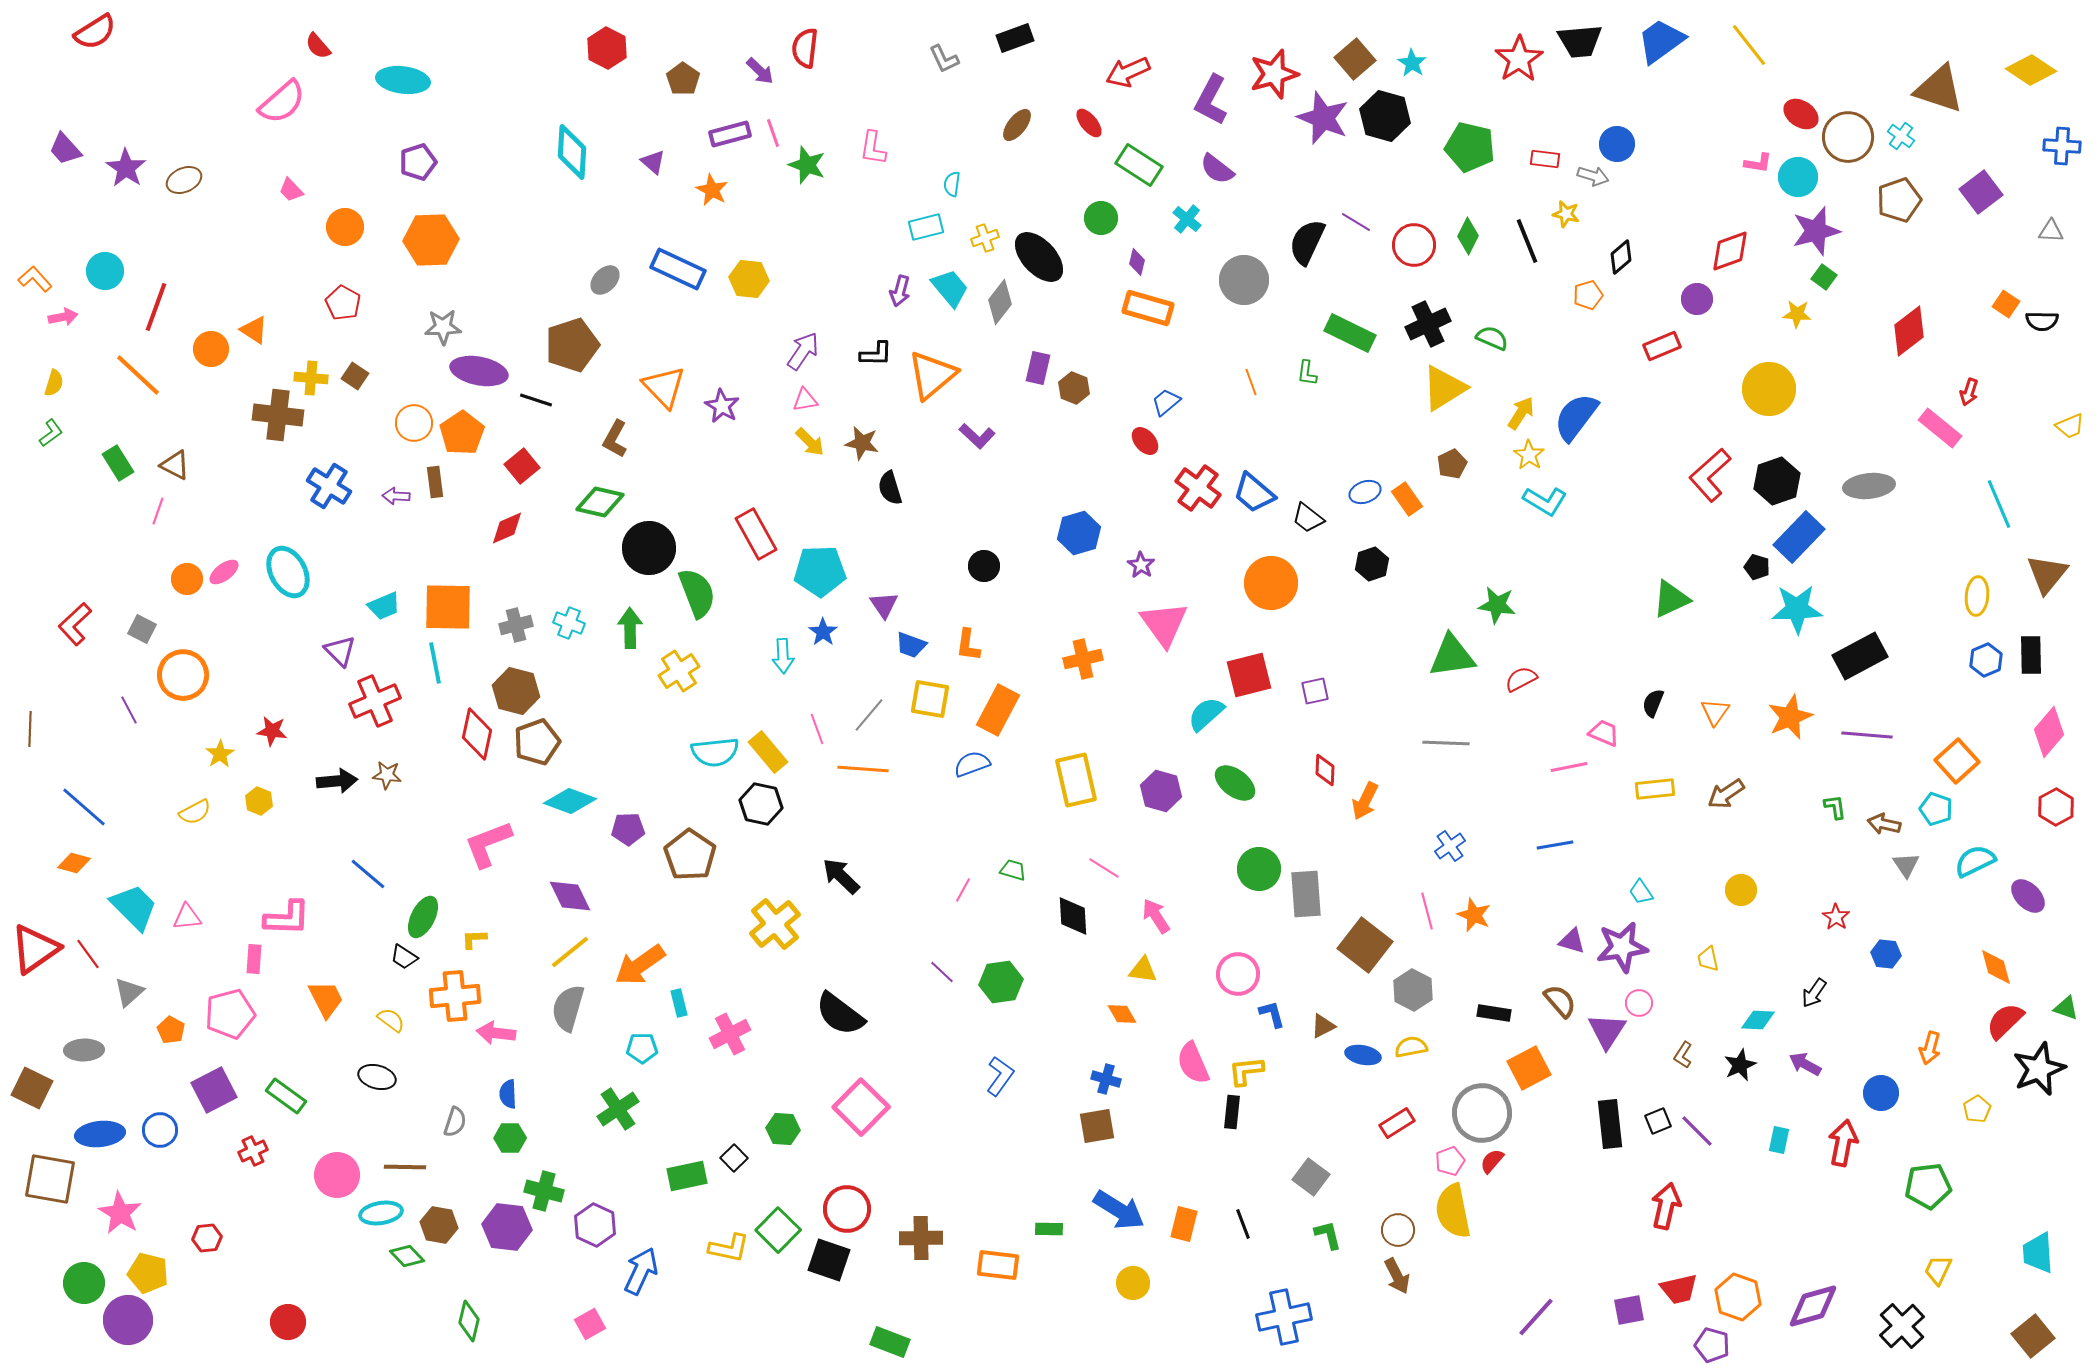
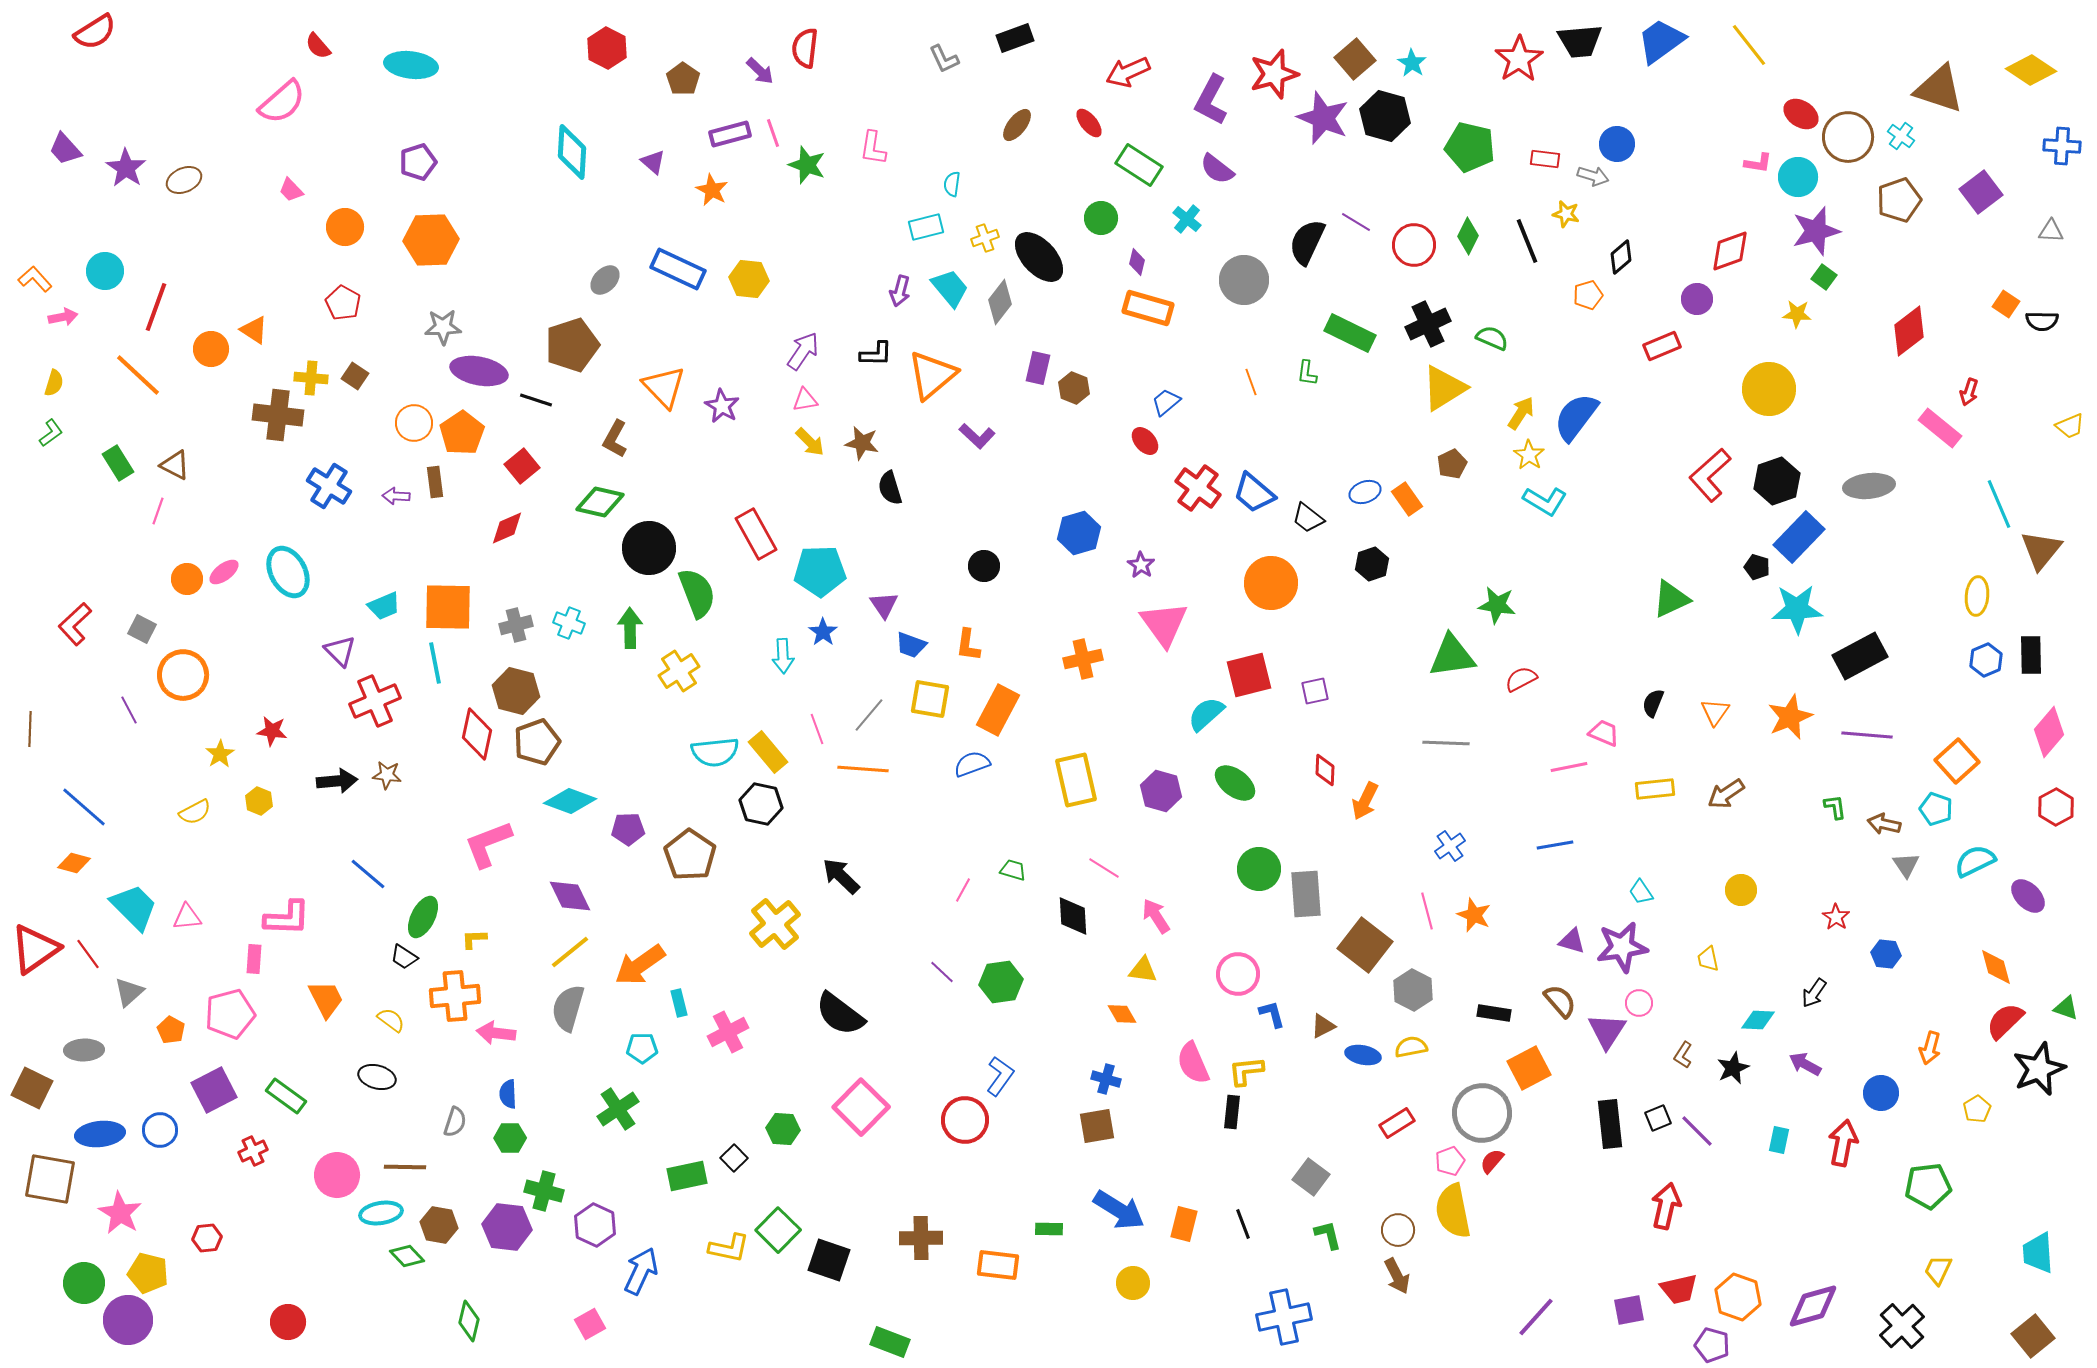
cyan ellipse at (403, 80): moved 8 px right, 15 px up
brown triangle at (2047, 574): moved 6 px left, 24 px up
pink cross at (730, 1034): moved 2 px left, 2 px up
black star at (1740, 1065): moved 7 px left, 3 px down
black square at (1658, 1121): moved 3 px up
red circle at (847, 1209): moved 118 px right, 89 px up
